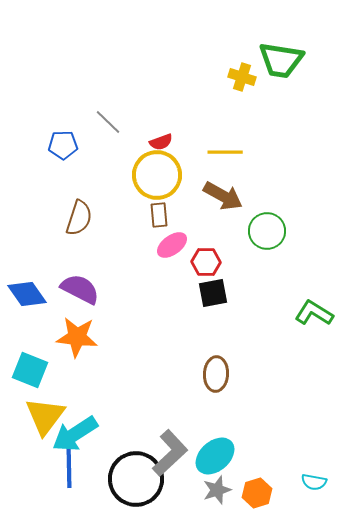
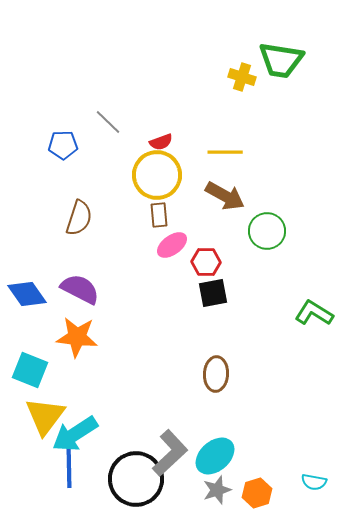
brown arrow: moved 2 px right
